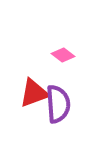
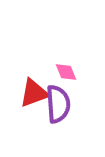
pink diamond: moved 3 px right, 17 px down; rotated 30 degrees clockwise
